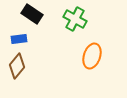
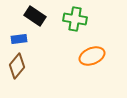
black rectangle: moved 3 px right, 2 px down
green cross: rotated 20 degrees counterclockwise
orange ellipse: rotated 50 degrees clockwise
